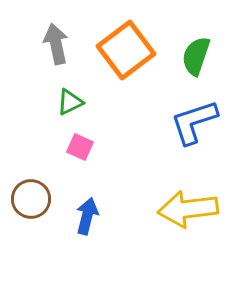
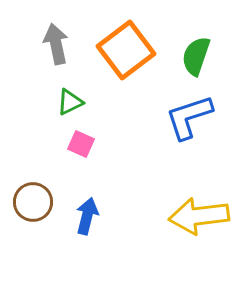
blue L-shape: moved 5 px left, 5 px up
pink square: moved 1 px right, 3 px up
brown circle: moved 2 px right, 3 px down
yellow arrow: moved 11 px right, 7 px down
